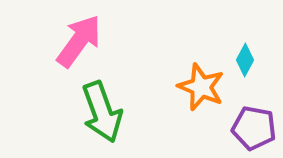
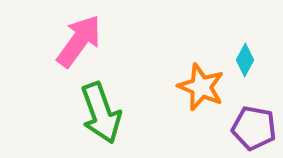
green arrow: moved 1 px left, 1 px down
